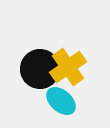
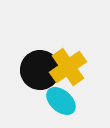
black circle: moved 1 px down
